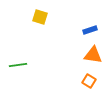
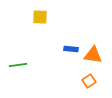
yellow square: rotated 14 degrees counterclockwise
blue rectangle: moved 19 px left, 19 px down; rotated 24 degrees clockwise
orange square: rotated 24 degrees clockwise
